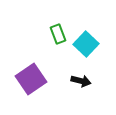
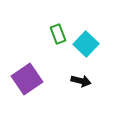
purple square: moved 4 px left
